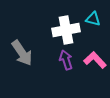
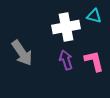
cyan triangle: moved 1 px right, 3 px up
white cross: moved 3 px up
pink L-shape: moved 1 px left, 1 px down; rotated 30 degrees clockwise
